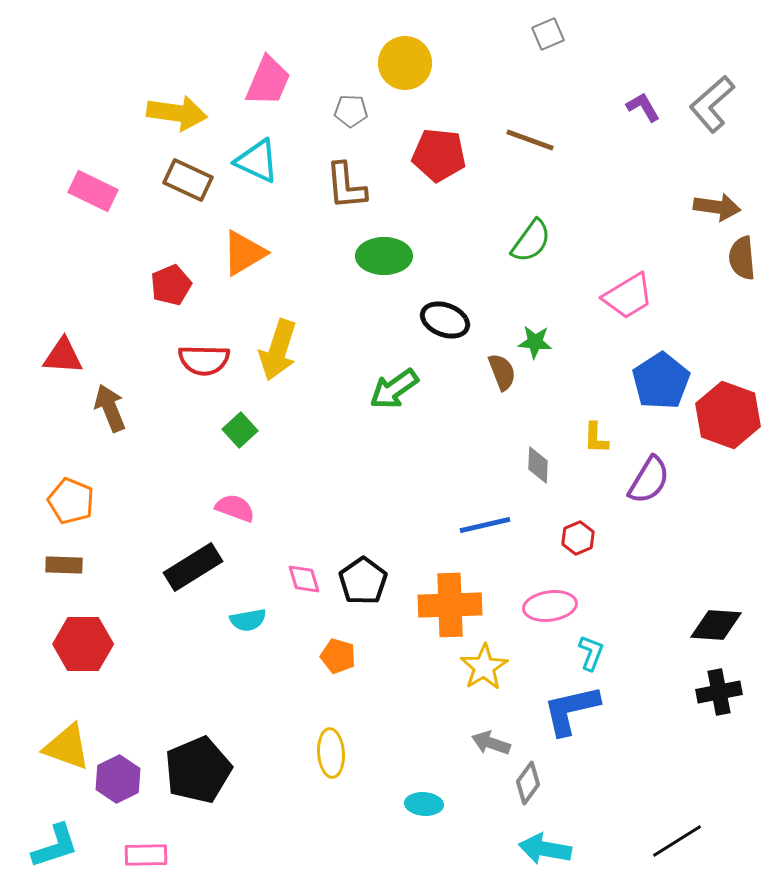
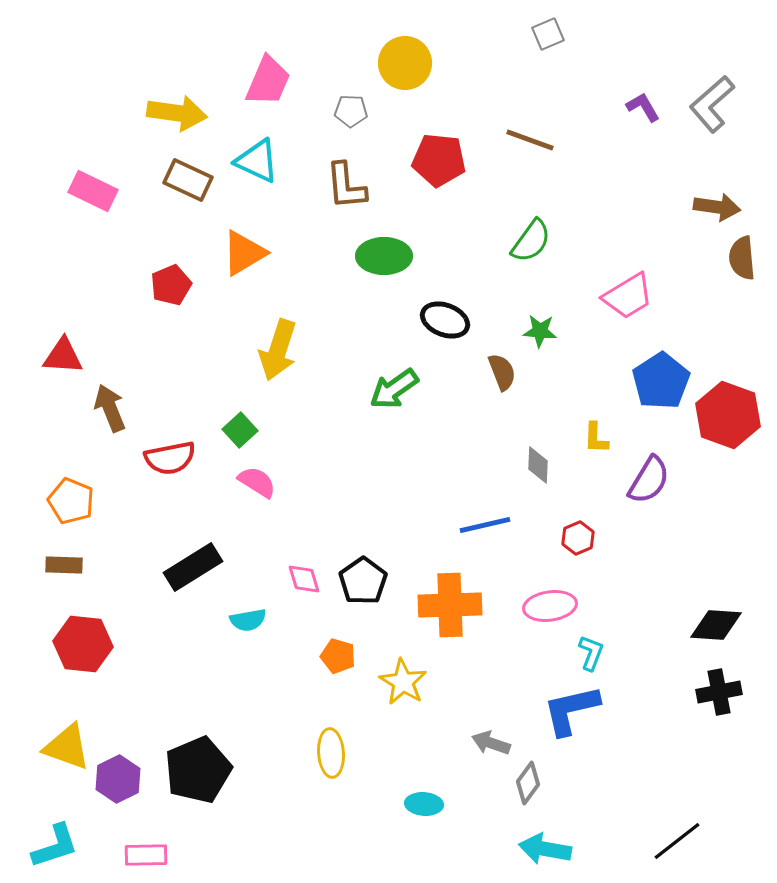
red pentagon at (439, 155): moved 5 px down
green star at (535, 342): moved 5 px right, 11 px up
red semicircle at (204, 360): moved 34 px left, 98 px down; rotated 12 degrees counterclockwise
pink semicircle at (235, 508): moved 22 px right, 26 px up; rotated 12 degrees clockwise
red hexagon at (83, 644): rotated 6 degrees clockwise
yellow star at (484, 667): moved 81 px left, 15 px down; rotated 9 degrees counterclockwise
black line at (677, 841): rotated 6 degrees counterclockwise
